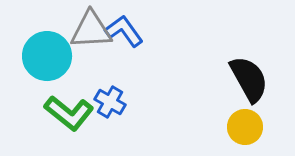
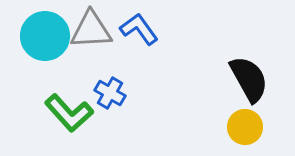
blue L-shape: moved 15 px right, 2 px up
cyan circle: moved 2 px left, 20 px up
blue cross: moved 9 px up
green L-shape: rotated 9 degrees clockwise
